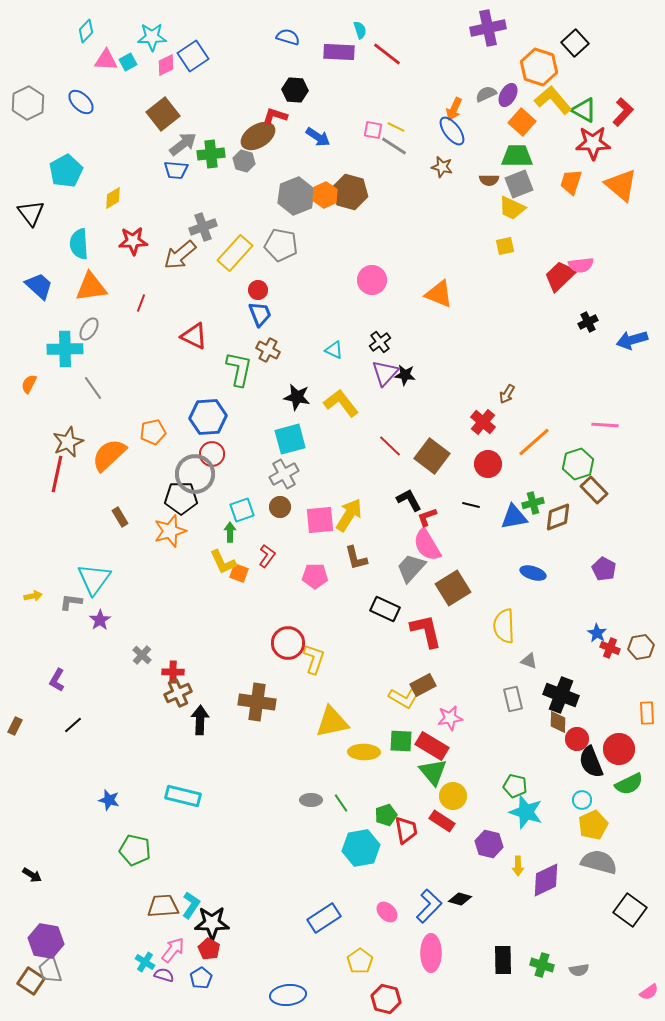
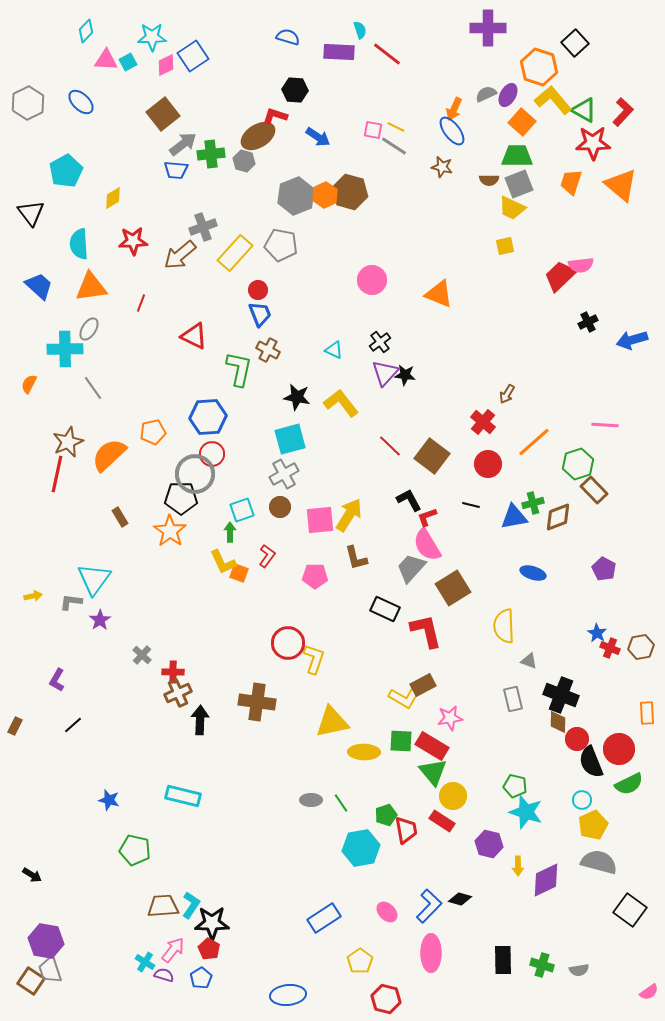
purple cross at (488, 28): rotated 12 degrees clockwise
orange star at (170, 531): rotated 20 degrees counterclockwise
